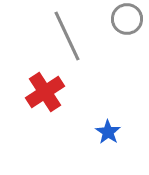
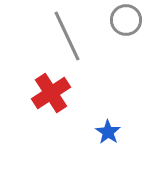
gray circle: moved 1 px left, 1 px down
red cross: moved 6 px right, 1 px down
